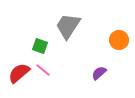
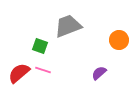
gray trapezoid: rotated 36 degrees clockwise
pink line: rotated 21 degrees counterclockwise
